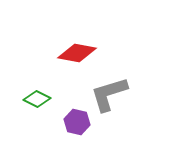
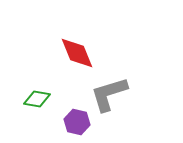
red diamond: rotated 57 degrees clockwise
green diamond: rotated 16 degrees counterclockwise
